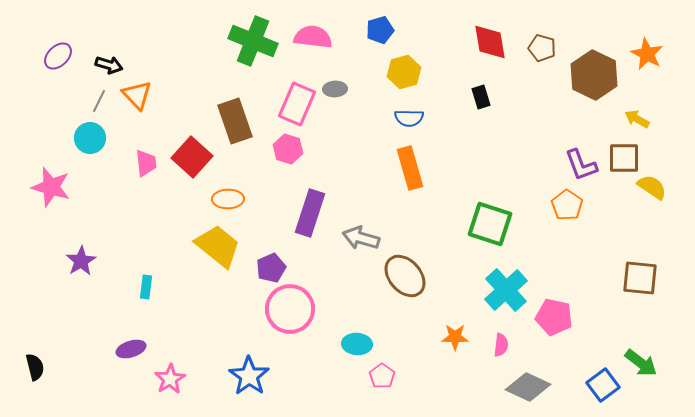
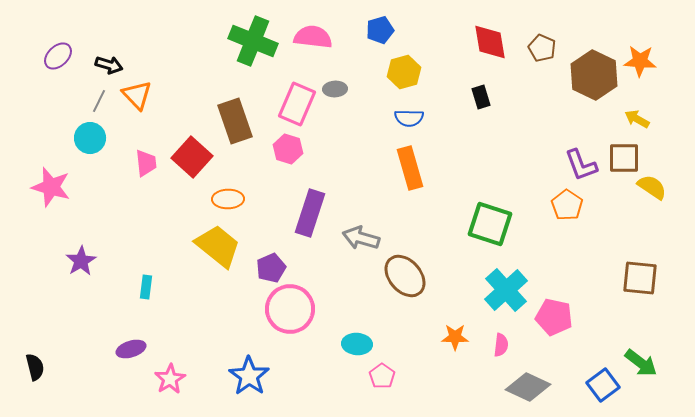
brown pentagon at (542, 48): rotated 8 degrees clockwise
orange star at (647, 54): moved 7 px left, 7 px down; rotated 24 degrees counterclockwise
